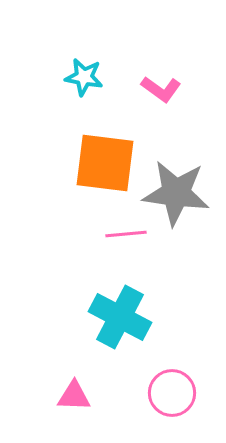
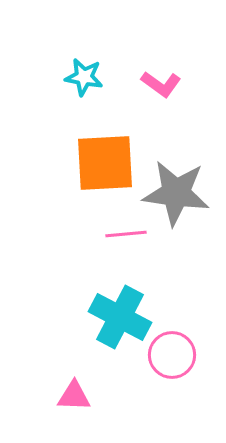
pink L-shape: moved 5 px up
orange square: rotated 10 degrees counterclockwise
pink circle: moved 38 px up
